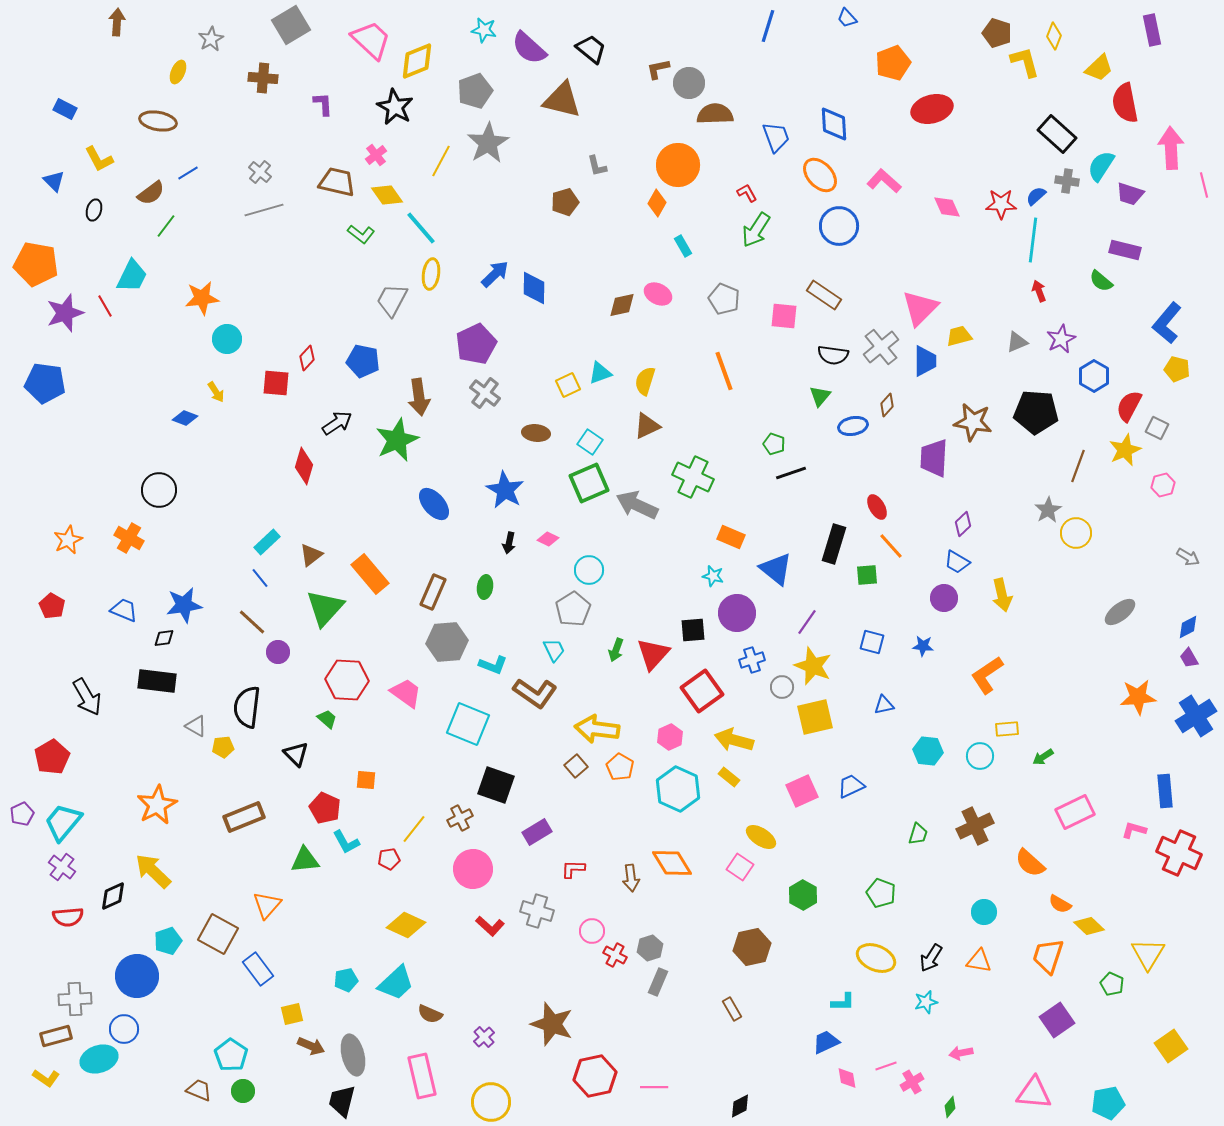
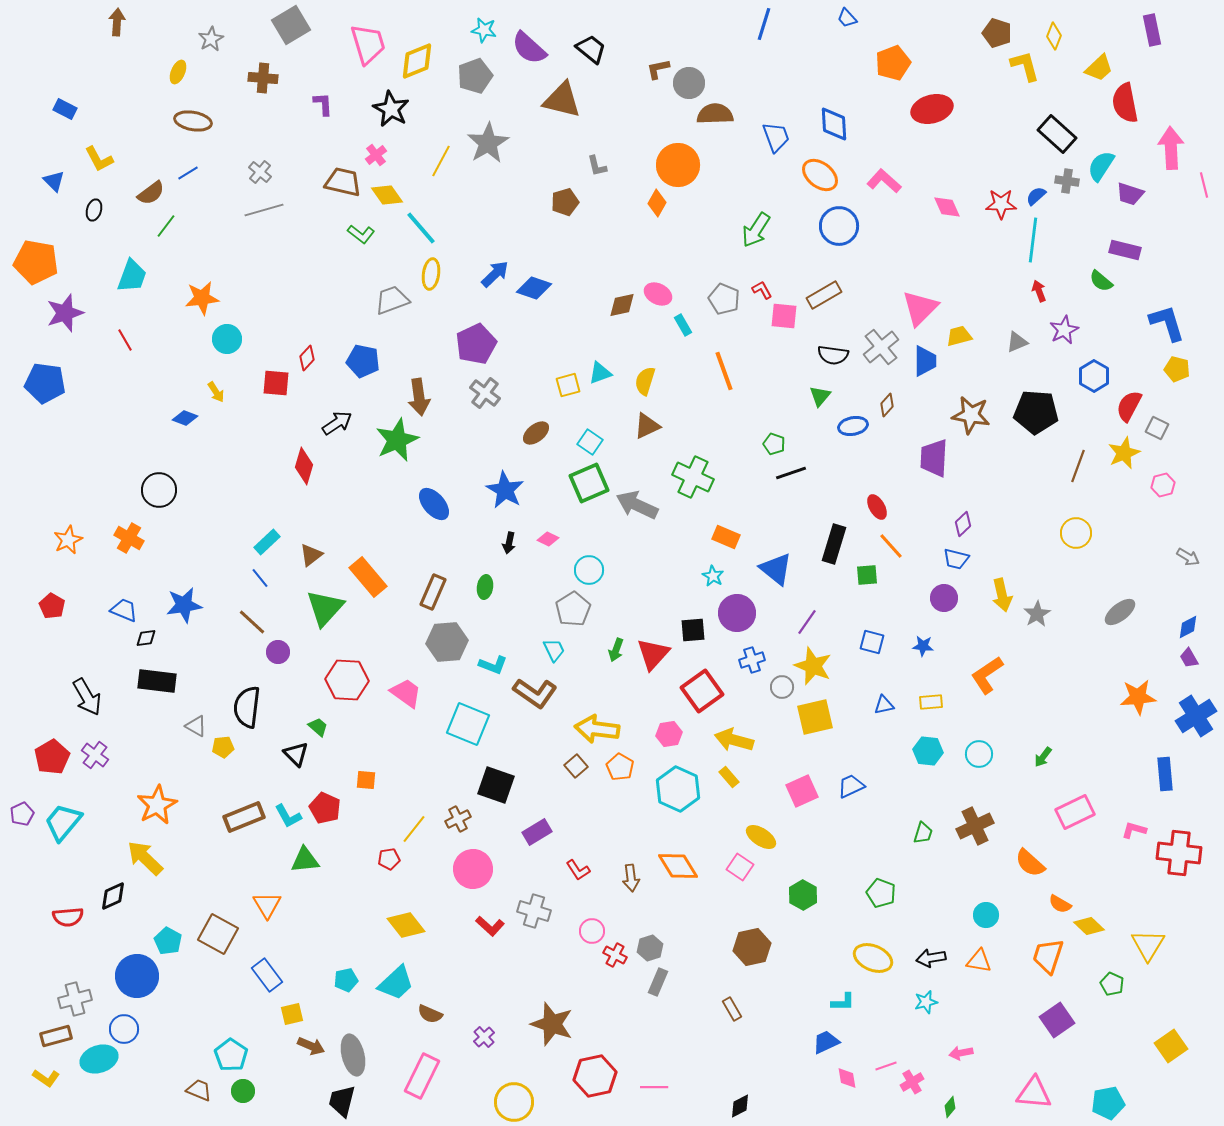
blue line at (768, 26): moved 4 px left, 2 px up
pink trapezoid at (371, 40): moved 3 px left, 4 px down; rotated 30 degrees clockwise
yellow L-shape at (1025, 62): moved 4 px down
gray pentagon at (475, 91): moved 15 px up
black star at (395, 107): moved 4 px left, 2 px down
brown ellipse at (158, 121): moved 35 px right
orange ellipse at (820, 175): rotated 9 degrees counterclockwise
brown trapezoid at (337, 182): moved 6 px right
red L-shape at (747, 193): moved 15 px right, 97 px down
cyan rectangle at (683, 246): moved 79 px down
orange pentagon at (36, 264): moved 2 px up
cyan trapezoid at (132, 276): rotated 6 degrees counterclockwise
blue diamond at (534, 288): rotated 72 degrees counterclockwise
brown rectangle at (824, 295): rotated 64 degrees counterclockwise
gray trapezoid at (392, 300): rotated 42 degrees clockwise
red line at (105, 306): moved 20 px right, 34 px down
blue L-shape at (1167, 323): rotated 123 degrees clockwise
purple star at (1061, 339): moved 3 px right, 9 px up
yellow square at (568, 385): rotated 10 degrees clockwise
brown star at (973, 422): moved 2 px left, 7 px up
brown ellipse at (536, 433): rotated 44 degrees counterclockwise
yellow star at (1125, 450): moved 1 px left, 3 px down
gray star at (1048, 510): moved 11 px left, 104 px down
orange rectangle at (731, 537): moved 5 px left
blue trapezoid at (957, 562): moved 1 px left, 3 px up; rotated 16 degrees counterclockwise
orange rectangle at (370, 574): moved 2 px left, 3 px down
cyan star at (713, 576): rotated 15 degrees clockwise
black diamond at (164, 638): moved 18 px left
green trapezoid at (327, 719): moved 9 px left, 8 px down
yellow rectangle at (1007, 729): moved 76 px left, 27 px up
pink hexagon at (670, 737): moved 1 px left, 3 px up; rotated 15 degrees clockwise
cyan circle at (980, 756): moved 1 px left, 2 px up
green arrow at (1043, 757): rotated 20 degrees counterclockwise
yellow rectangle at (729, 777): rotated 10 degrees clockwise
blue rectangle at (1165, 791): moved 17 px up
brown cross at (460, 818): moved 2 px left, 1 px down
green trapezoid at (918, 834): moved 5 px right, 1 px up
cyan L-shape at (346, 842): moved 58 px left, 26 px up
red cross at (1179, 853): rotated 18 degrees counterclockwise
orange diamond at (672, 863): moved 6 px right, 3 px down
purple cross at (62, 867): moved 33 px right, 112 px up
red L-shape at (573, 869): moved 5 px right, 1 px down; rotated 125 degrees counterclockwise
yellow arrow at (153, 871): moved 8 px left, 13 px up
orange triangle at (267, 905): rotated 12 degrees counterclockwise
gray cross at (537, 911): moved 3 px left
cyan circle at (984, 912): moved 2 px right, 3 px down
yellow diamond at (406, 925): rotated 27 degrees clockwise
cyan pentagon at (168, 941): rotated 24 degrees counterclockwise
yellow triangle at (1148, 954): moved 9 px up
yellow ellipse at (876, 958): moved 3 px left
black arrow at (931, 958): rotated 48 degrees clockwise
blue rectangle at (258, 969): moved 9 px right, 6 px down
gray cross at (75, 999): rotated 12 degrees counterclockwise
pink rectangle at (422, 1076): rotated 39 degrees clockwise
yellow circle at (491, 1102): moved 23 px right
